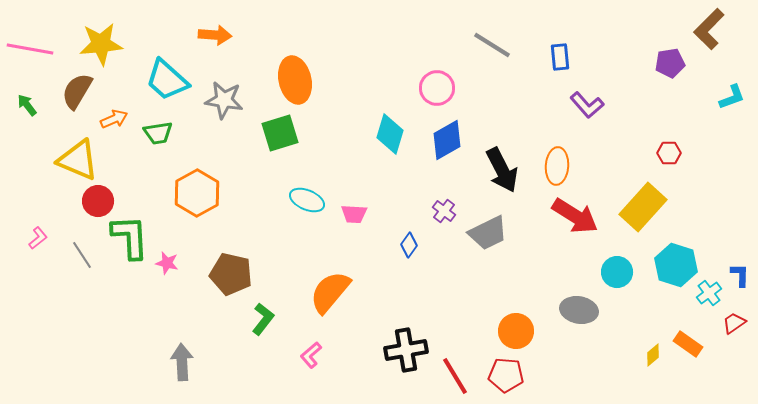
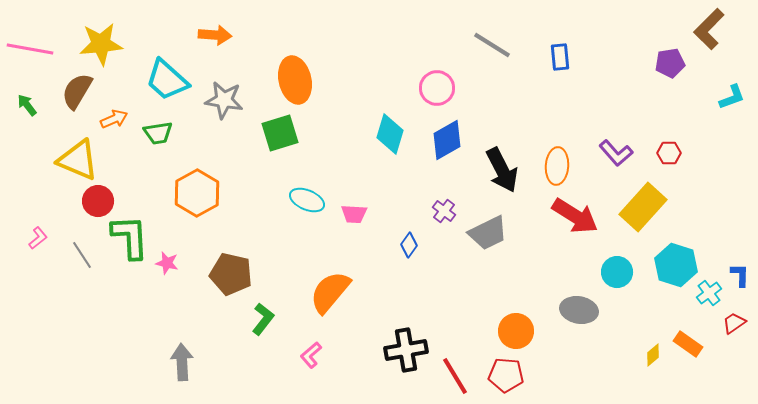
purple L-shape at (587, 105): moved 29 px right, 48 px down
